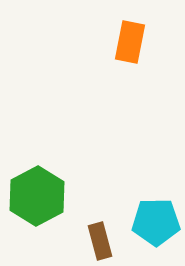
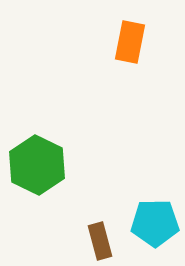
green hexagon: moved 31 px up; rotated 6 degrees counterclockwise
cyan pentagon: moved 1 px left, 1 px down
